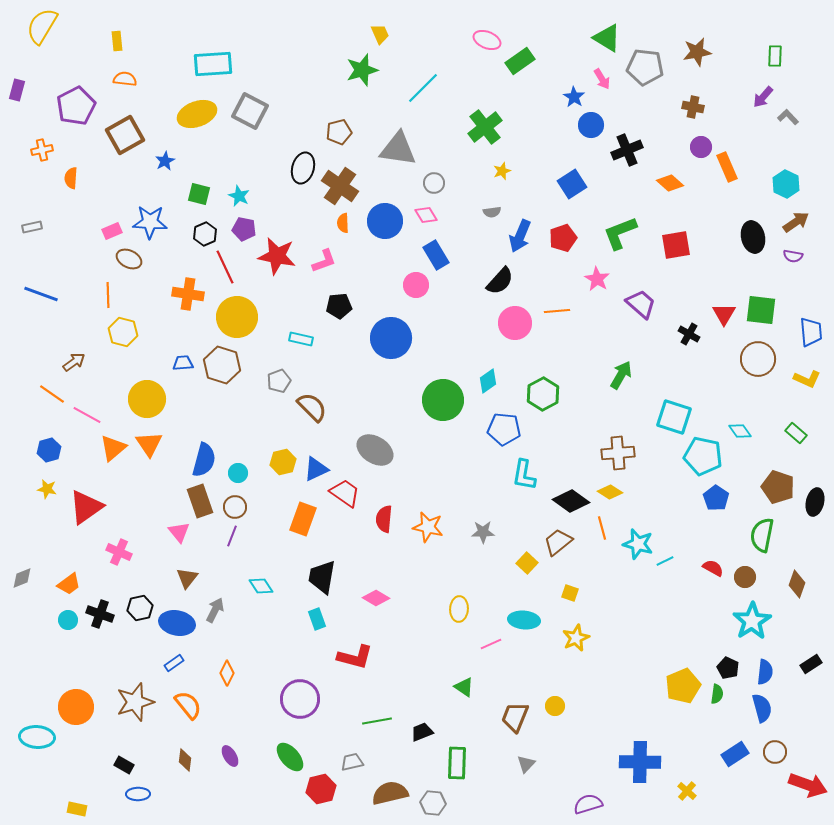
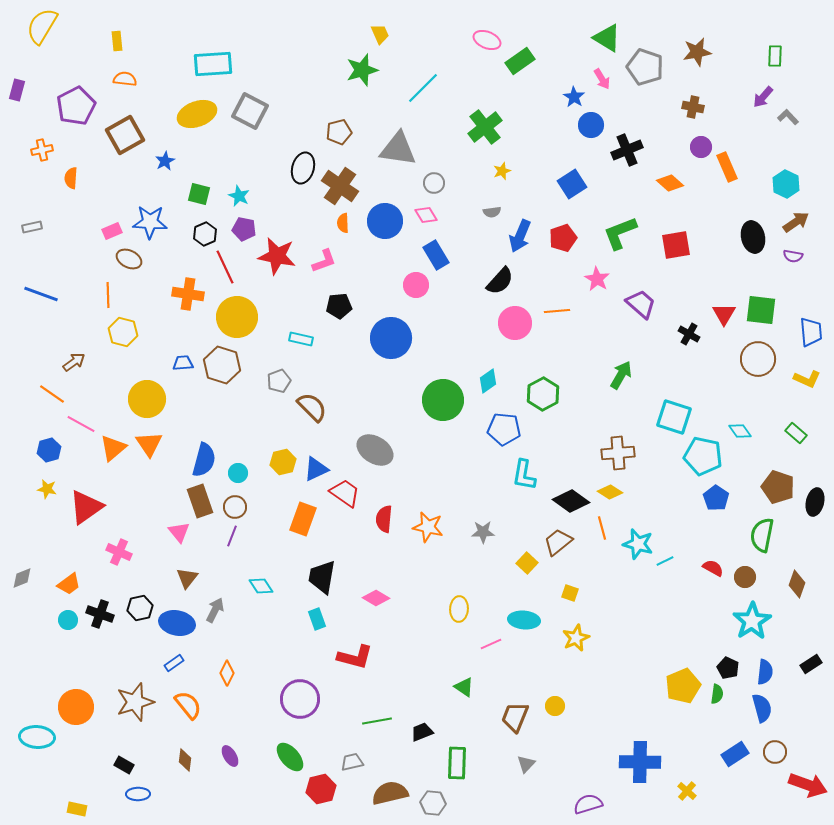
gray pentagon at (645, 67): rotated 12 degrees clockwise
pink line at (87, 415): moved 6 px left, 9 px down
